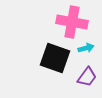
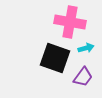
pink cross: moved 2 px left
purple trapezoid: moved 4 px left
